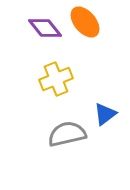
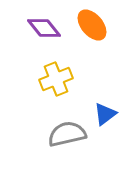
orange ellipse: moved 7 px right, 3 px down
purple diamond: moved 1 px left
